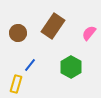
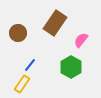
brown rectangle: moved 2 px right, 3 px up
pink semicircle: moved 8 px left, 7 px down
yellow rectangle: moved 6 px right; rotated 18 degrees clockwise
